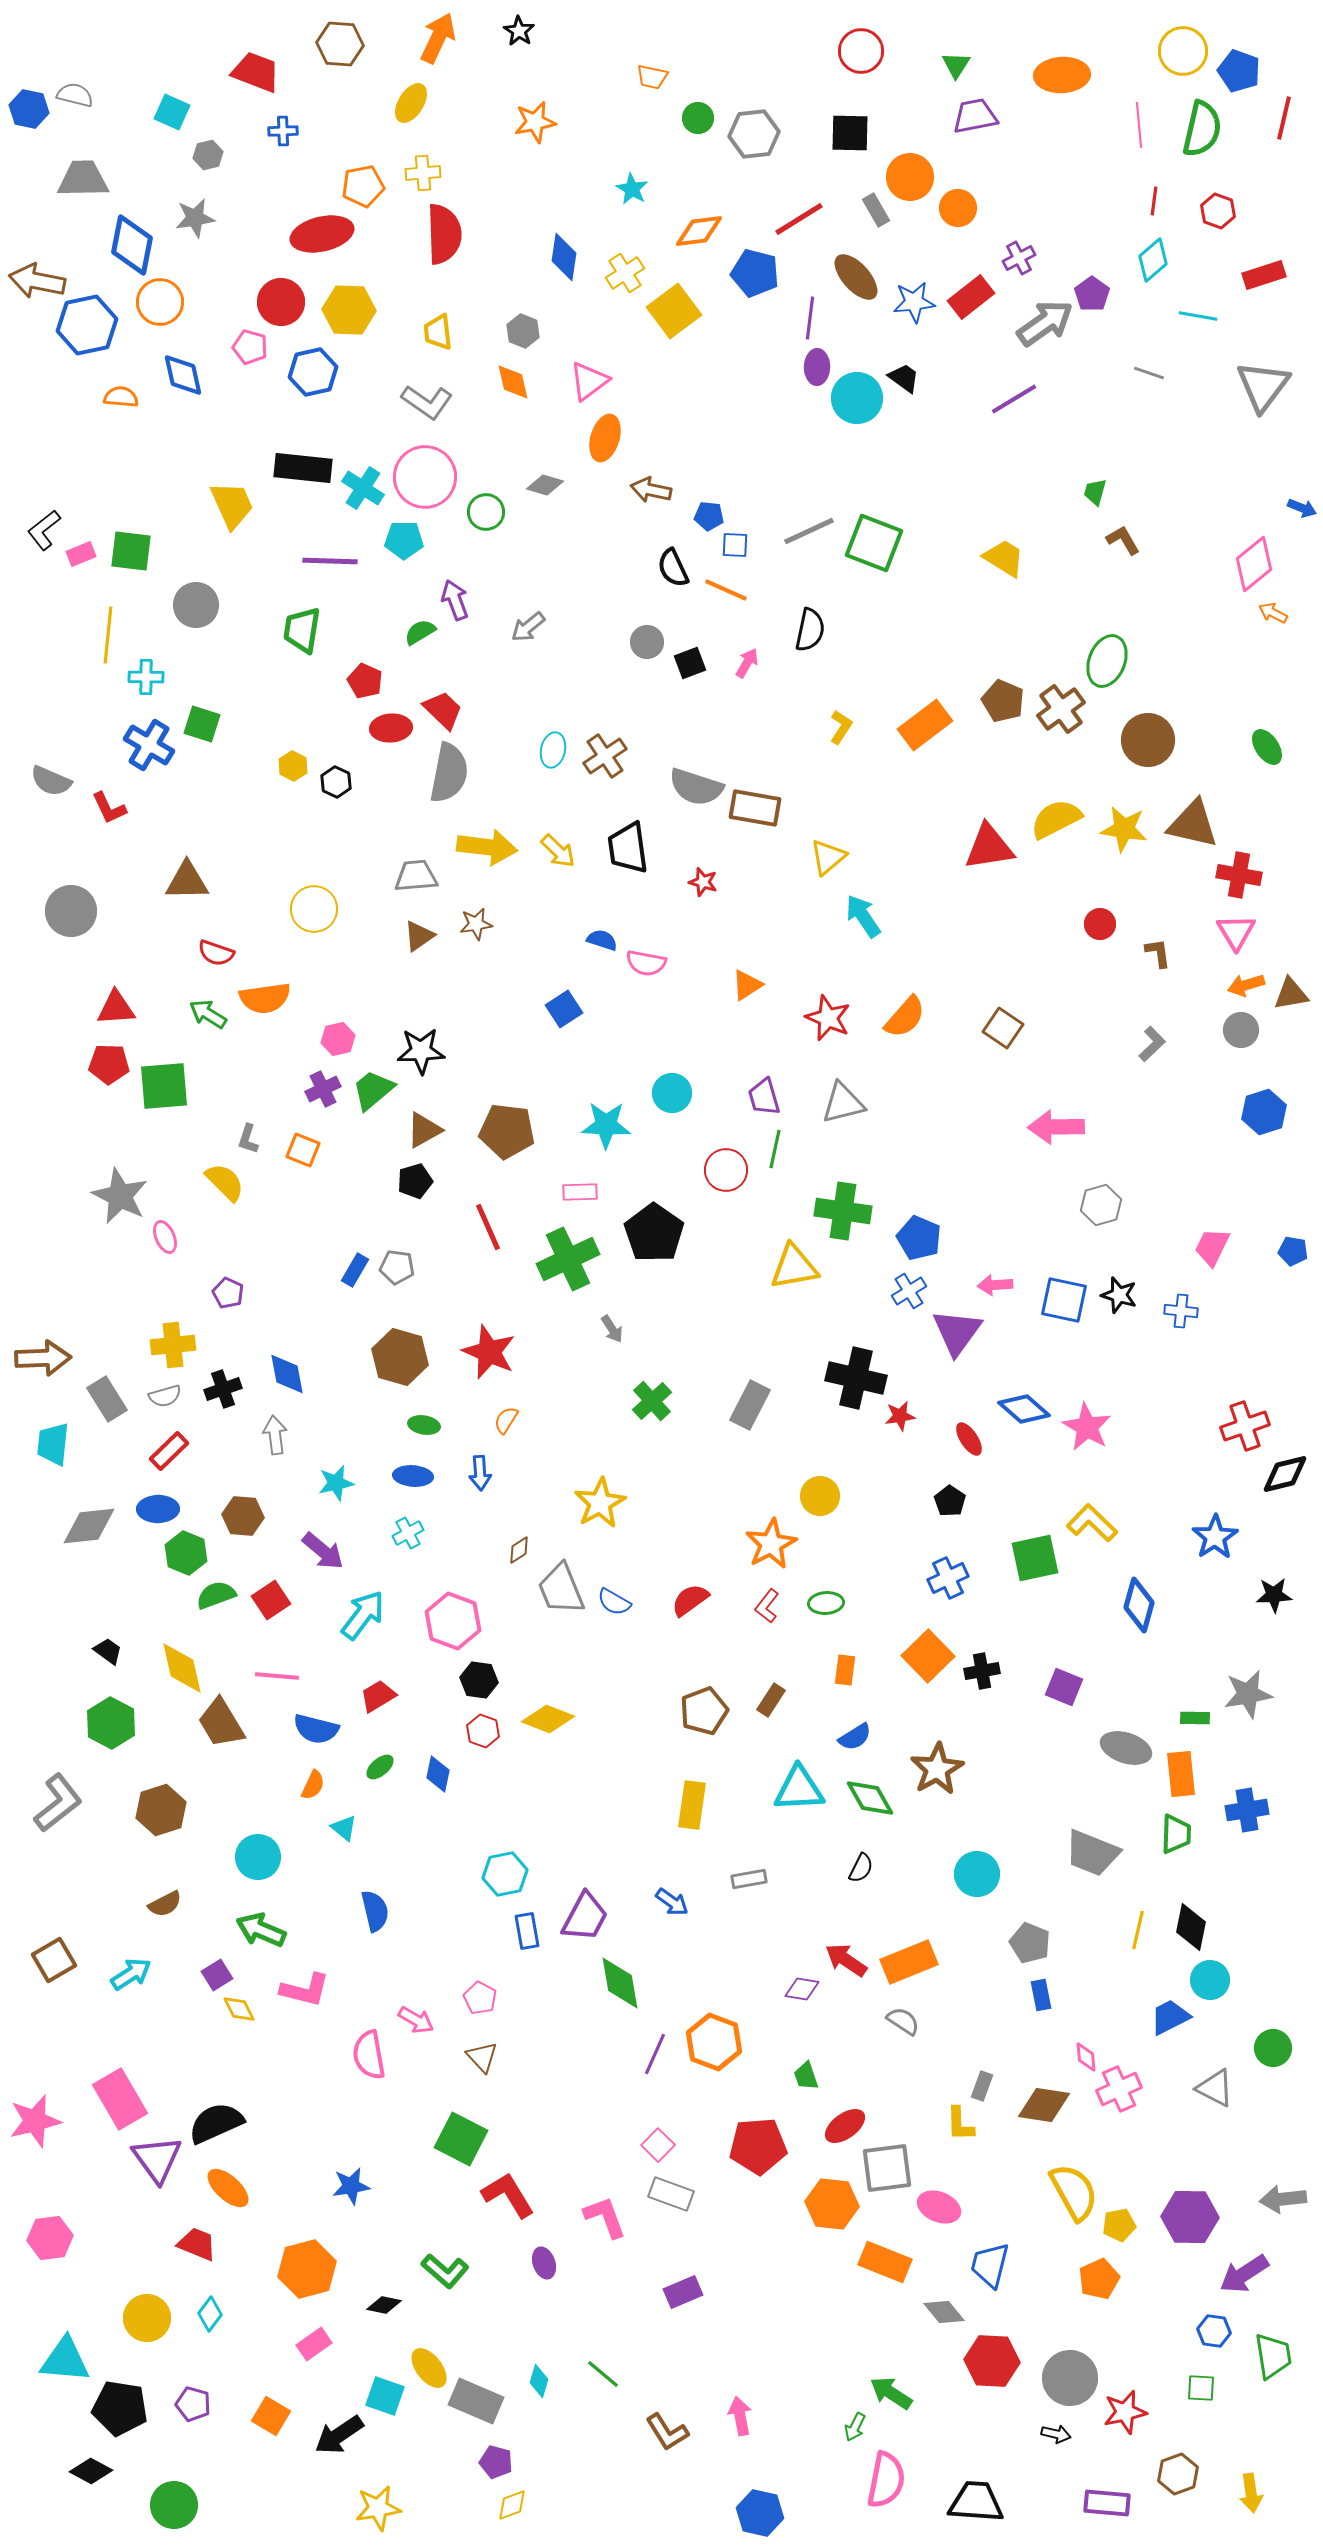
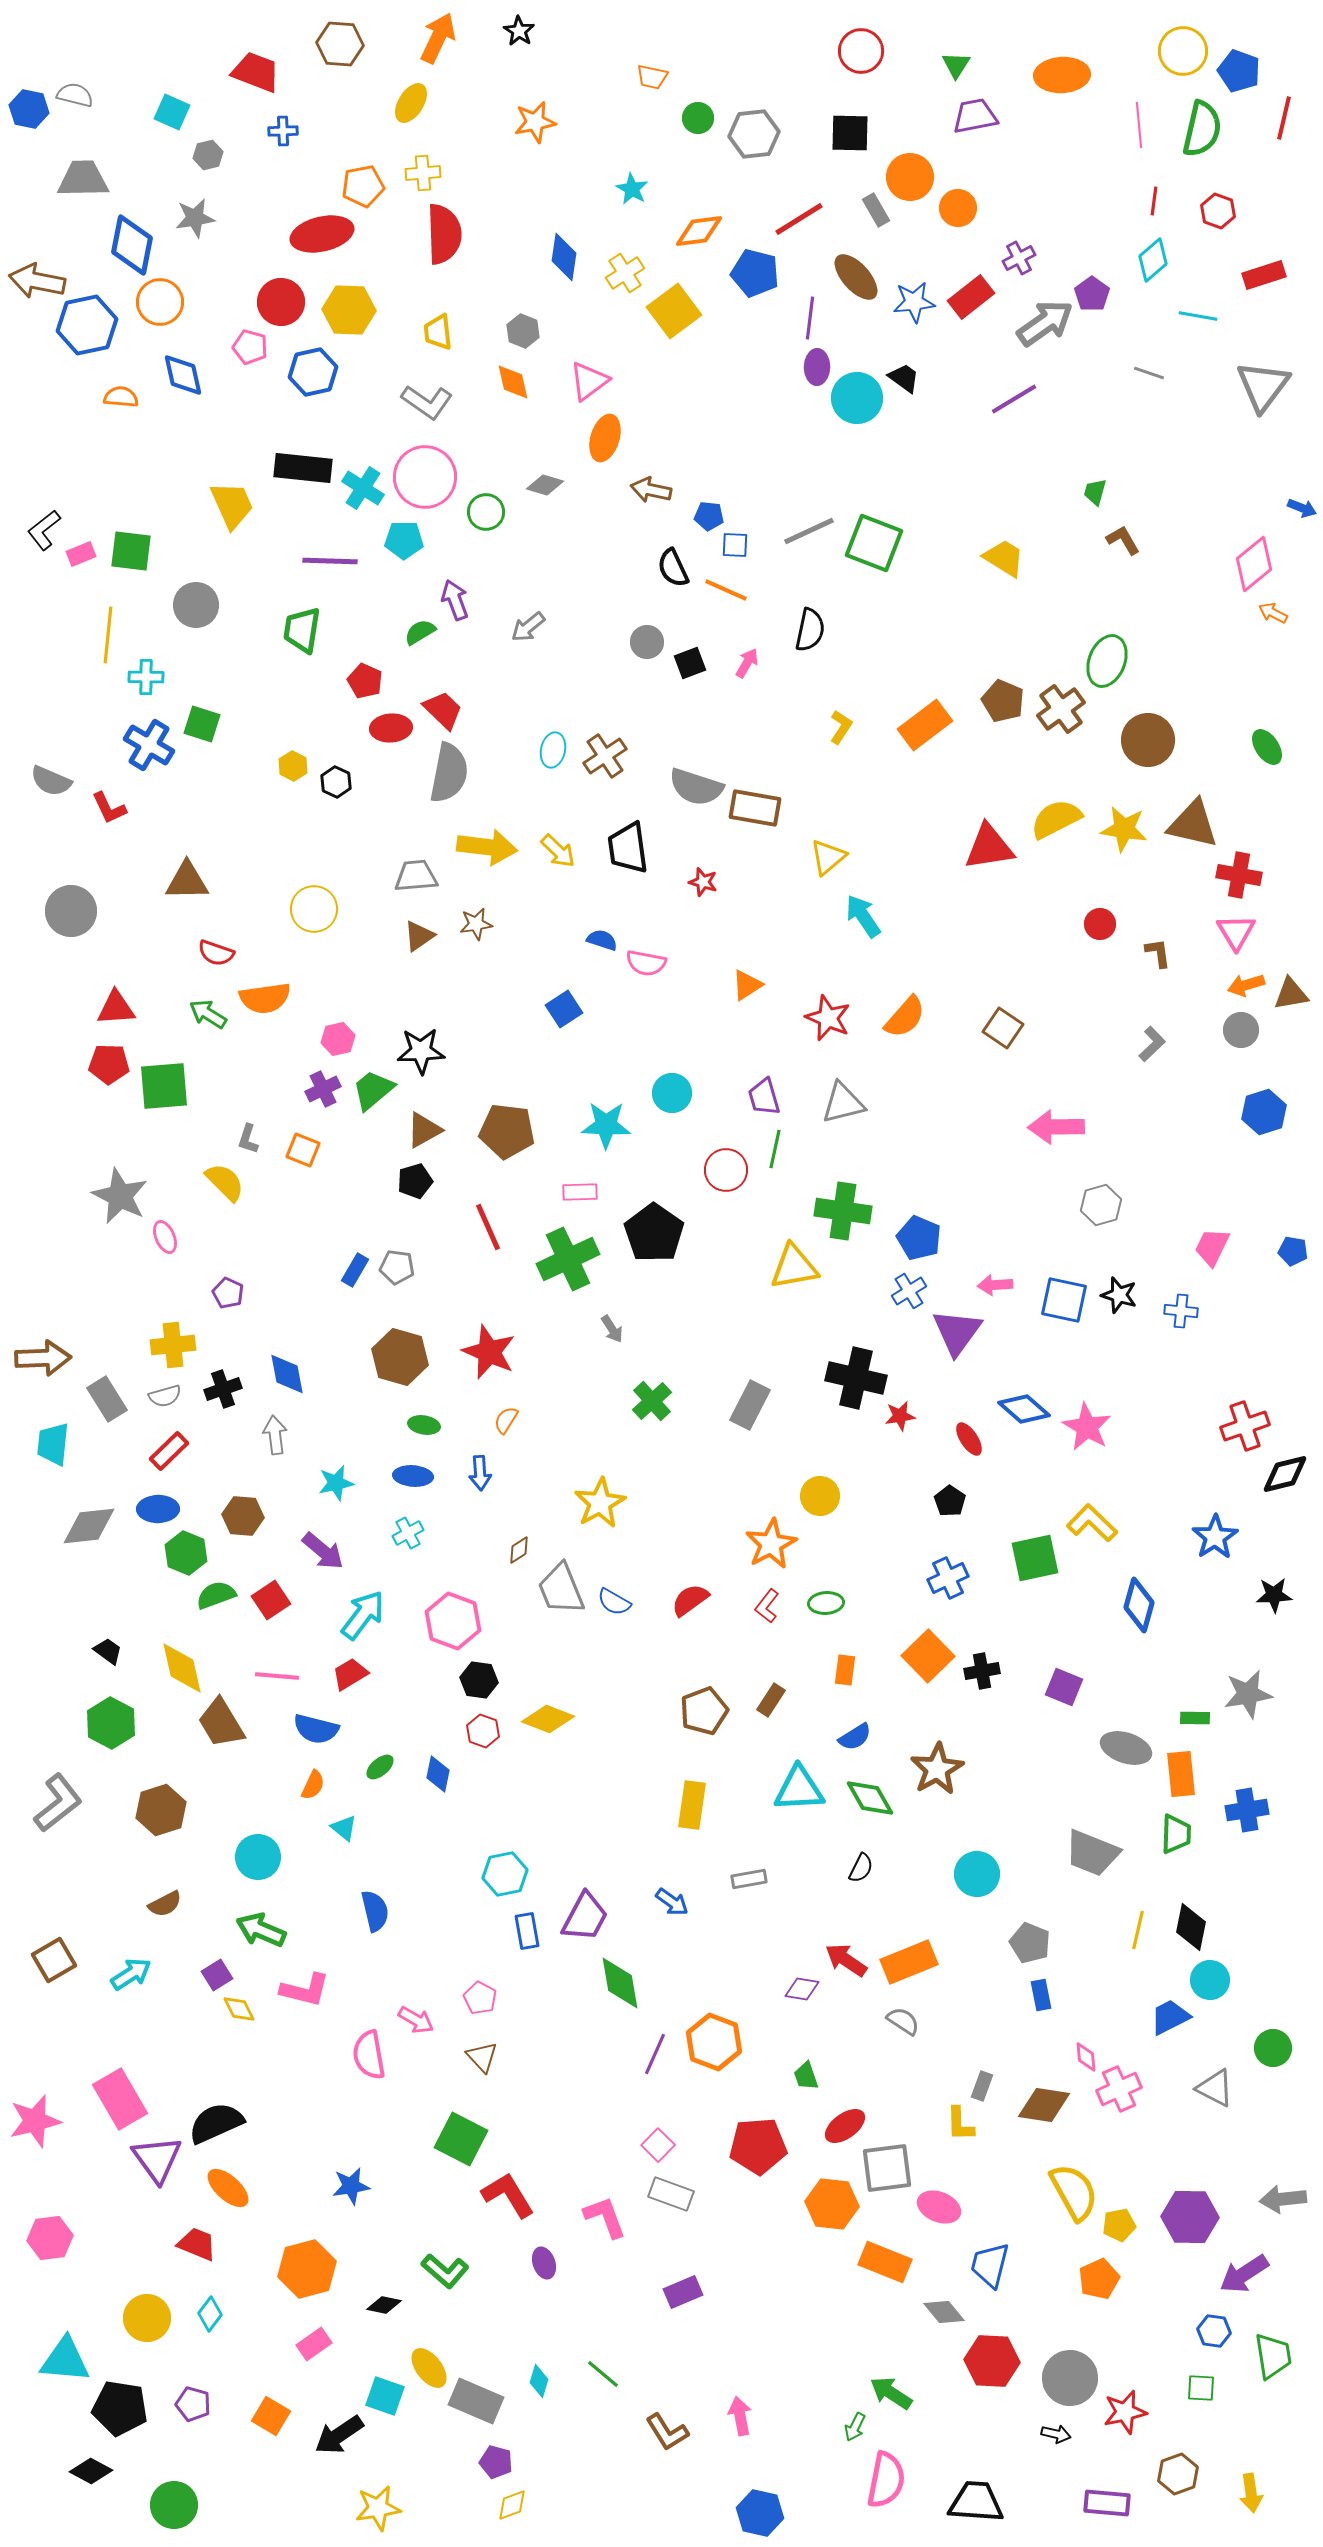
red trapezoid at (378, 1696): moved 28 px left, 22 px up
